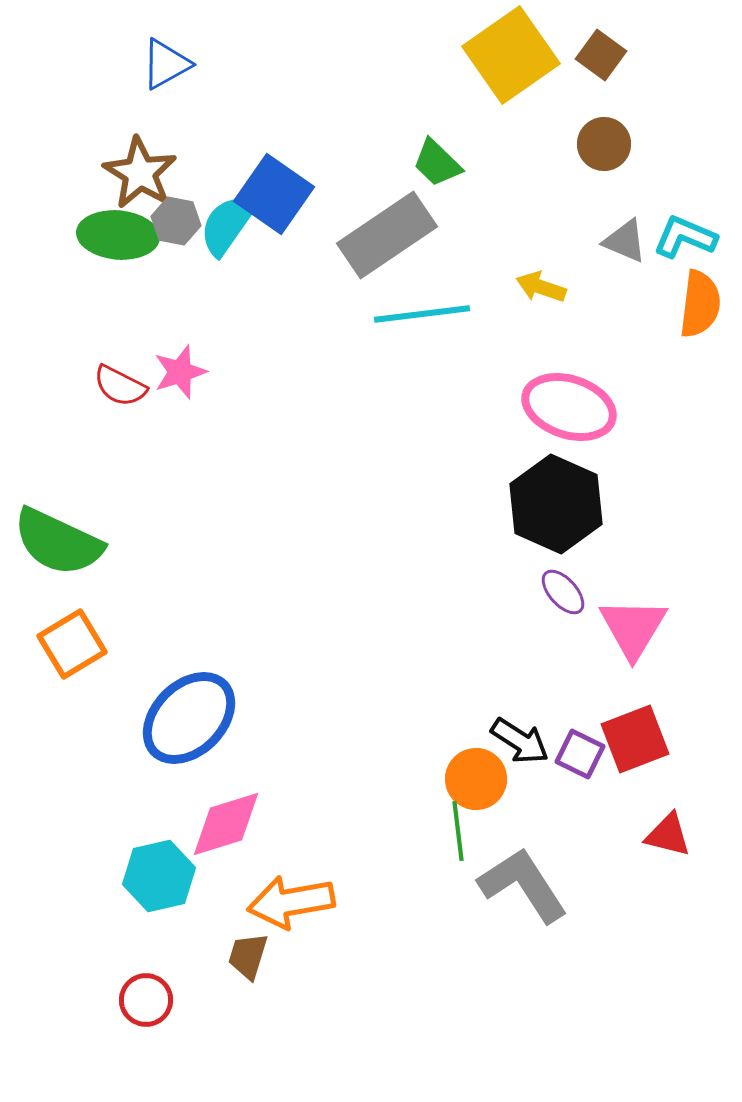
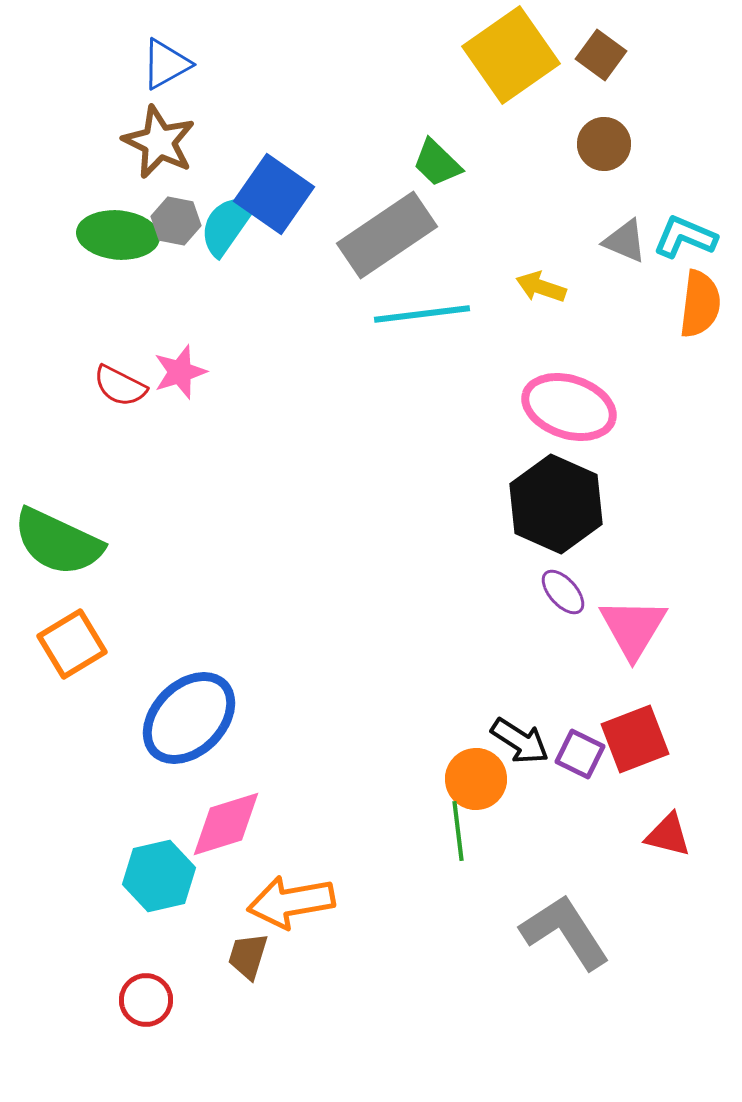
brown star: moved 19 px right, 31 px up; rotated 6 degrees counterclockwise
gray L-shape: moved 42 px right, 47 px down
